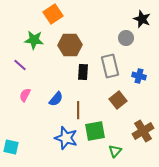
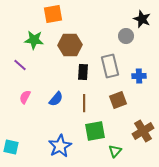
orange square: rotated 24 degrees clockwise
gray circle: moved 2 px up
blue cross: rotated 16 degrees counterclockwise
pink semicircle: moved 2 px down
brown square: rotated 18 degrees clockwise
brown line: moved 6 px right, 7 px up
blue star: moved 6 px left, 8 px down; rotated 25 degrees clockwise
